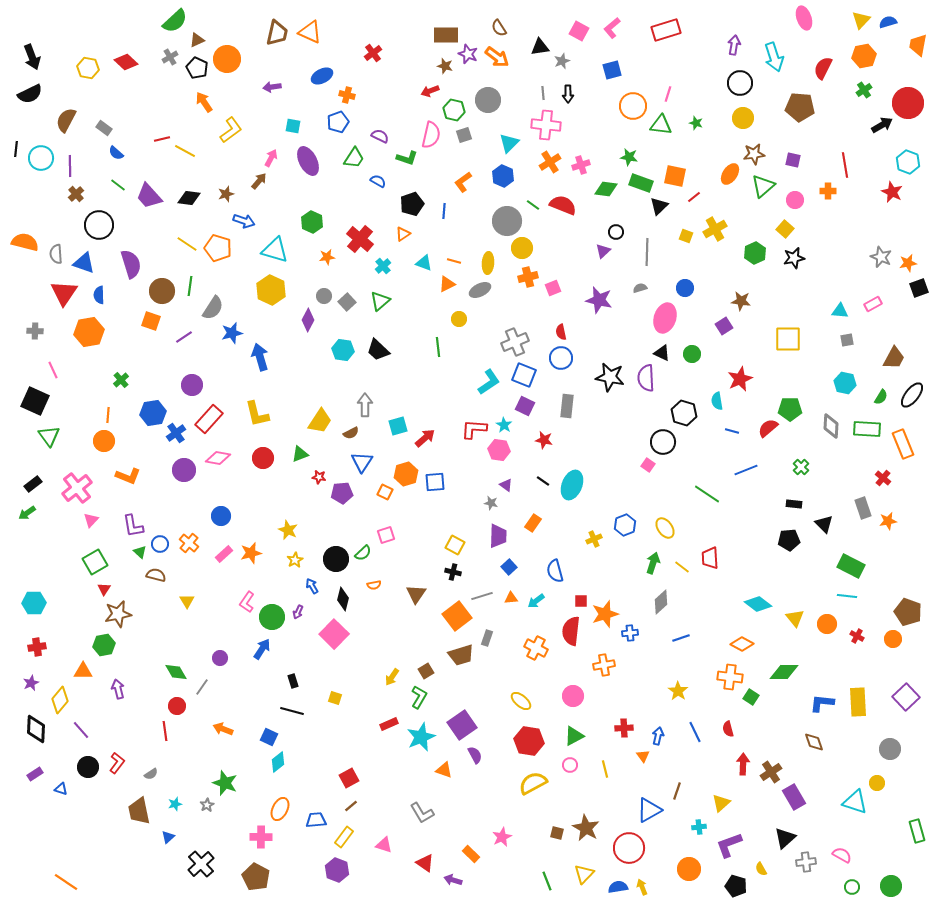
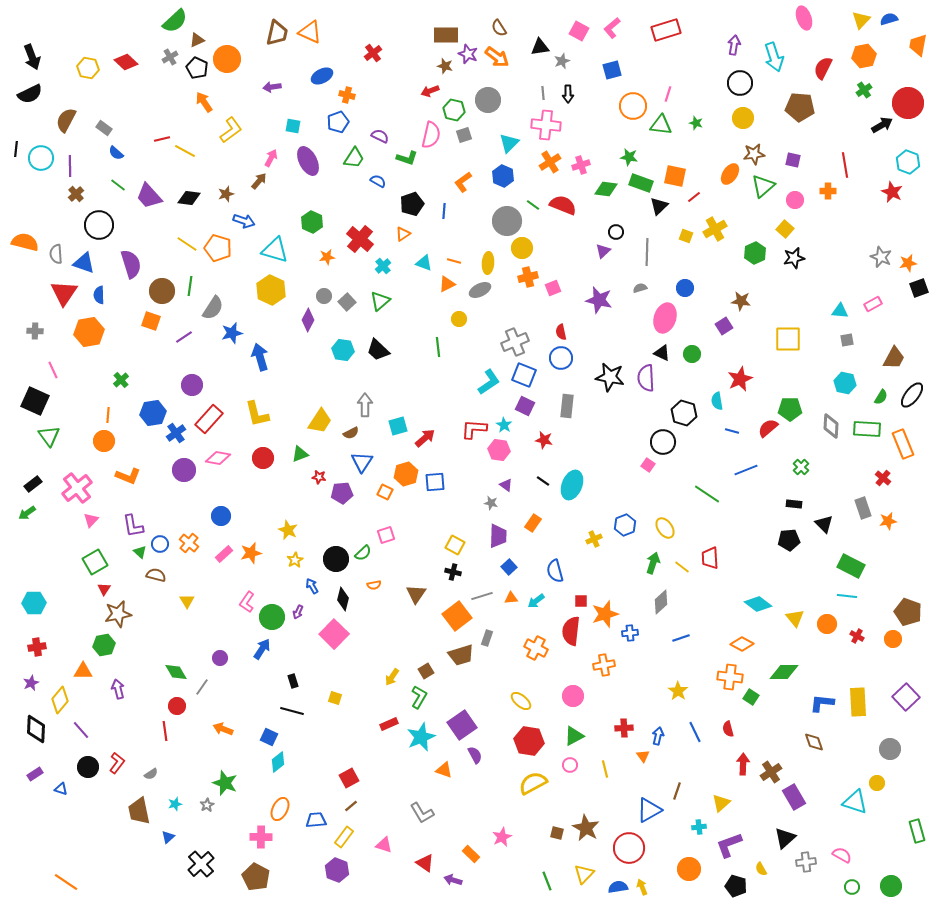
blue semicircle at (888, 22): moved 1 px right, 3 px up
